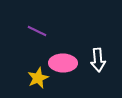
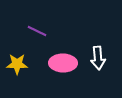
white arrow: moved 2 px up
yellow star: moved 21 px left, 14 px up; rotated 25 degrees clockwise
